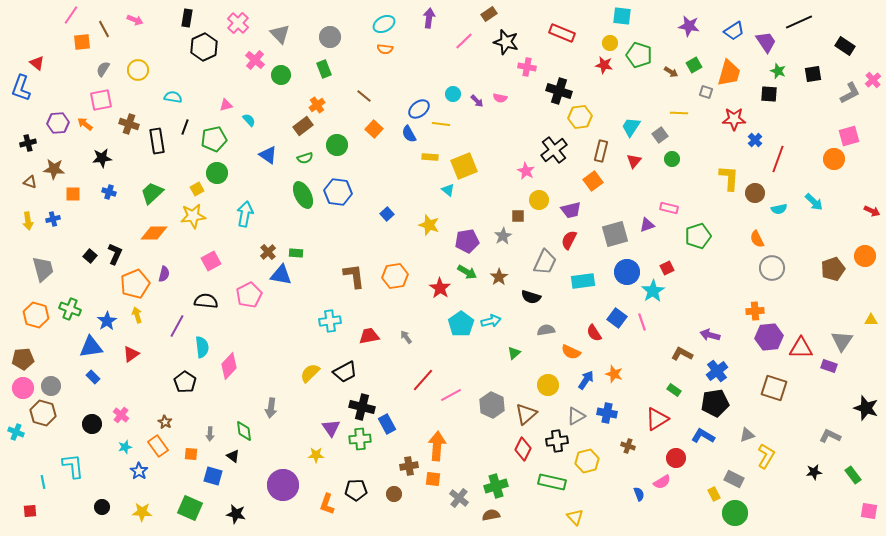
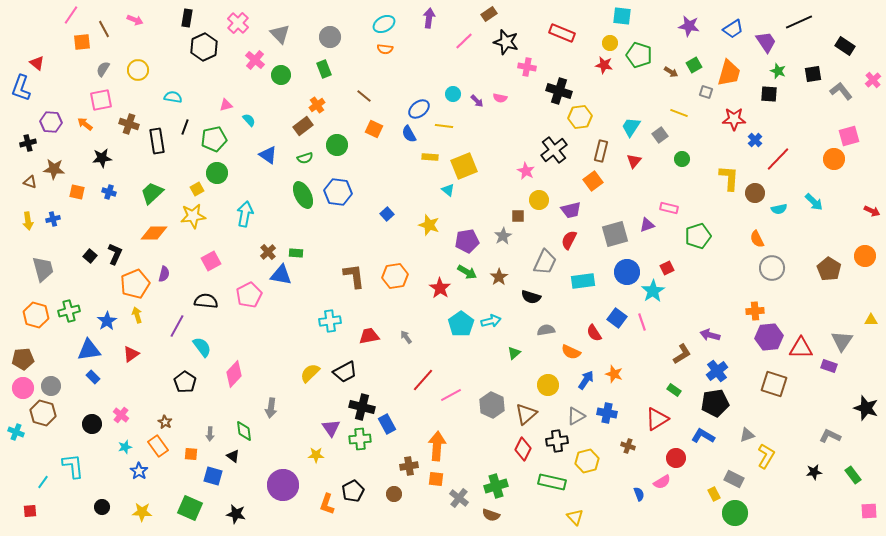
blue trapezoid at (734, 31): moved 1 px left, 2 px up
gray L-shape at (850, 93): moved 9 px left, 2 px up; rotated 100 degrees counterclockwise
yellow line at (679, 113): rotated 18 degrees clockwise
purple hexagon at (58, 123): moved 7 px left, 1 px up; rotated 10 degrees clockwise
yellow line at (441, 124): moved 3 px right, 2 px down
orange square at (374, 129): rotated 18 degrees counterclockwise
green circle at (672, 159): moved 10 px right
red line at (778, 159): rotated 24 degrees clockwise
orange square at (73, 194): moved 4 px right, 2 px up; rotated 14 degrees clockwise
brown pentagon at (833, 269): moved 4 px left; rotated 20 degrees counterclockwise
green cross at (70, 309): moved 1 px left, 2 px down; rotated 35 degrees counterclockwise
blue triangle at (91, 347): moved 2 px left, 3 px down
cyan semicircle at (202, 347): rotated 30 degrees counterclockwise
brown L-shape at (682, 354): rotated 120 degrees clockwise
pink diamond at (229, 366): moved 5 px right, 8 px down
brown square at (774, 388): moved 4 px up
orange square at (433, 479): moved 3 px right
cyan line at (43, 482): rotated 48 degrees clockwise
black pentagon at (356, 490): moved 3 px left, 1 px down; rotated 25 degrees counterclockwise
pink square at (869, 511): rotated 12 degrees counterclockwise
brown semicircle at (491, 515): rotated 150 degrees counterclockwise
